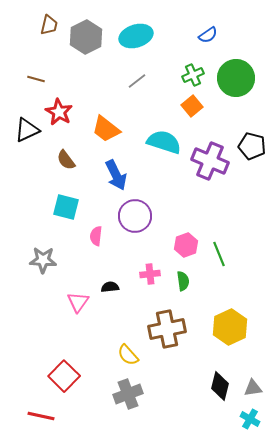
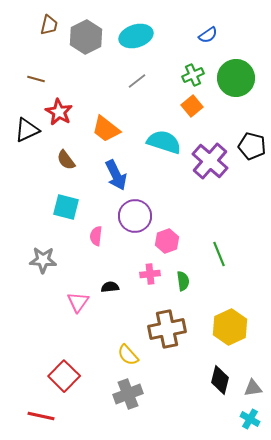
purple cross: rotated 18 degrees clockwise
pink hexagon: moved 19 px left, 4 px up
black diamond: moved 6 px up
